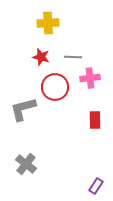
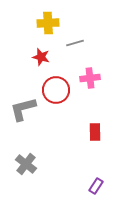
gray line: moved 2 px right, 14 px up; rotated 18 degrees counterclockwise
red circle: moved 1 px right, 3 px down
red rectangle: moved 12 px down
